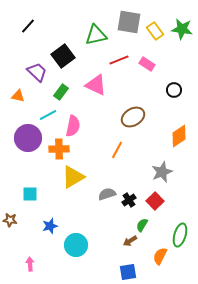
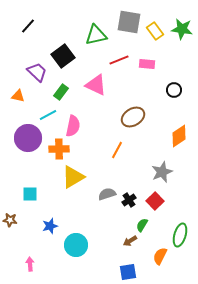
pink rectangle: rotated 28 degrees counterclockwise
